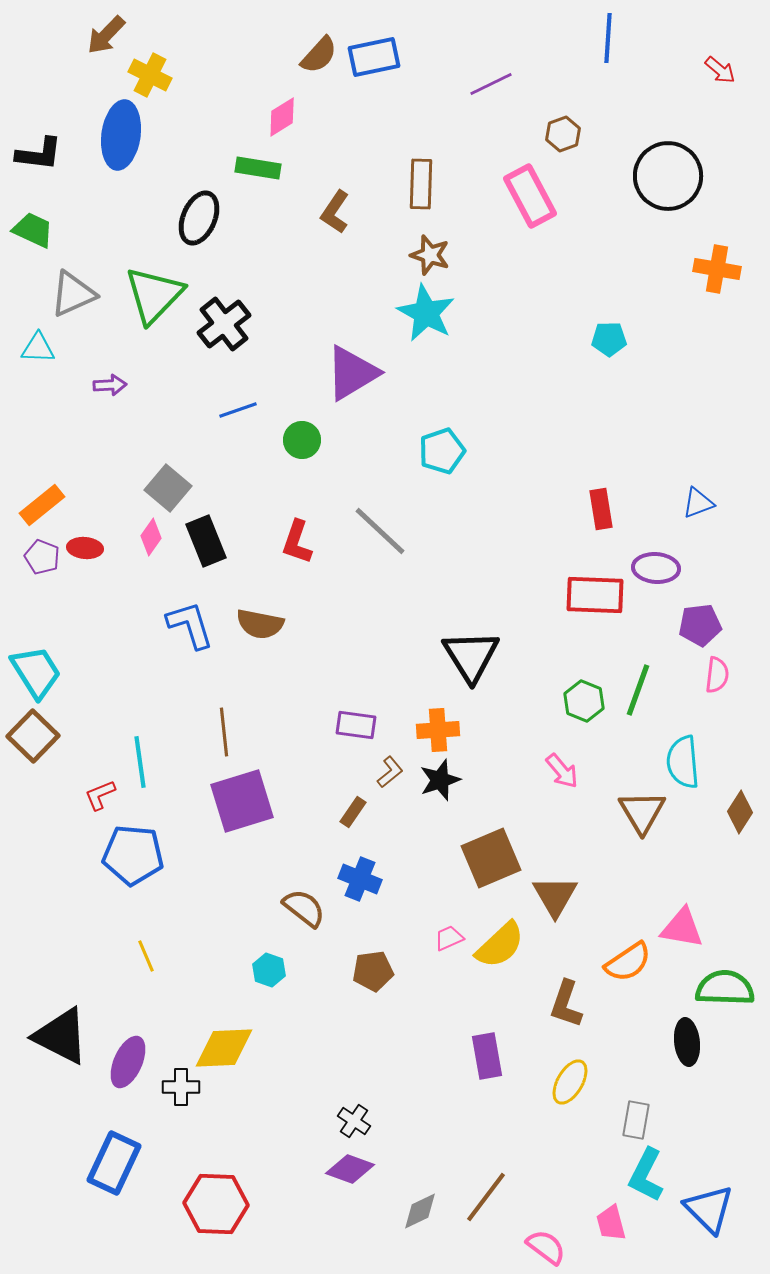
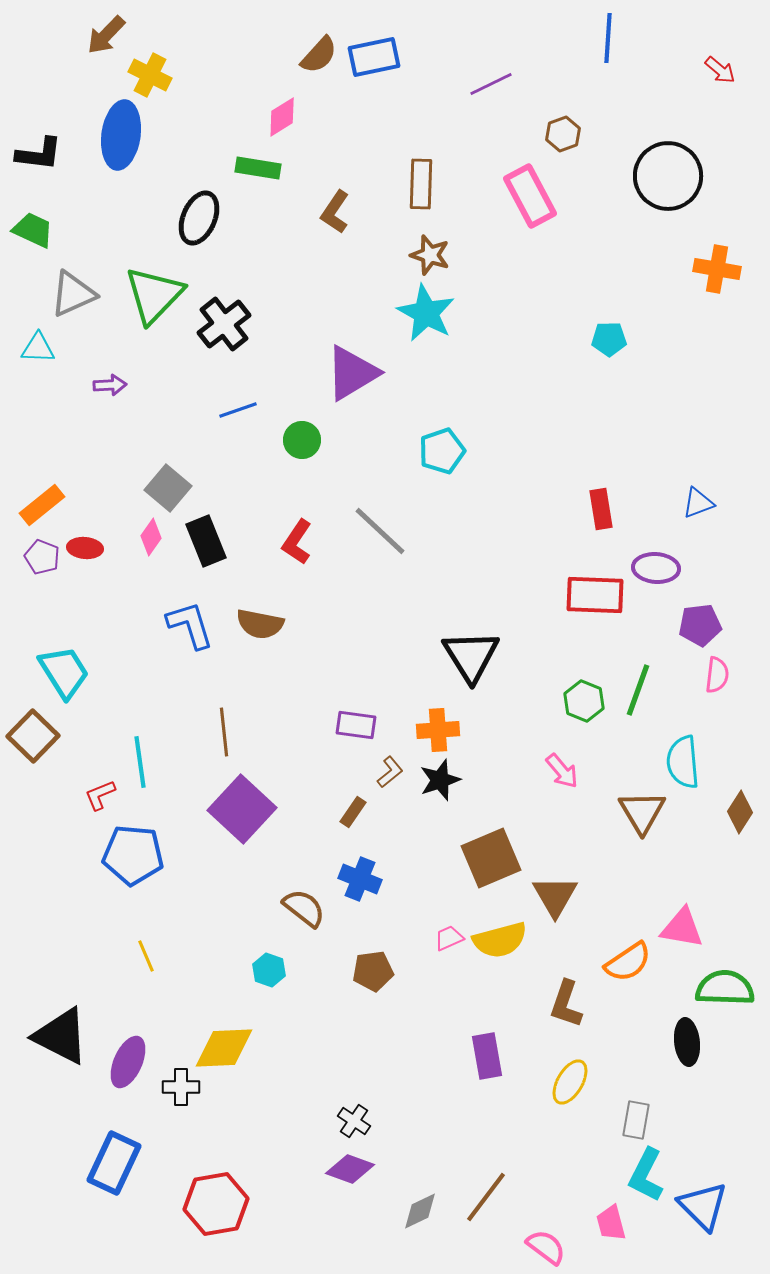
red L-shape at (297, 542): rotated 15 degrees clockwise
cyan trapezoid at (36, 672): moved 28 px right
purple square at (242, 801): moved 8 px down; rotated 30 degrees counterclockwise
yellow semicircle at (500, 945): moved 5 px up; rotated 28 degrees clockwise
red hexagon at (216, 1204): rotated 12 degrees counterclockwise
blue triangle at (709, 1209): moved 6 px left, 3 px up
